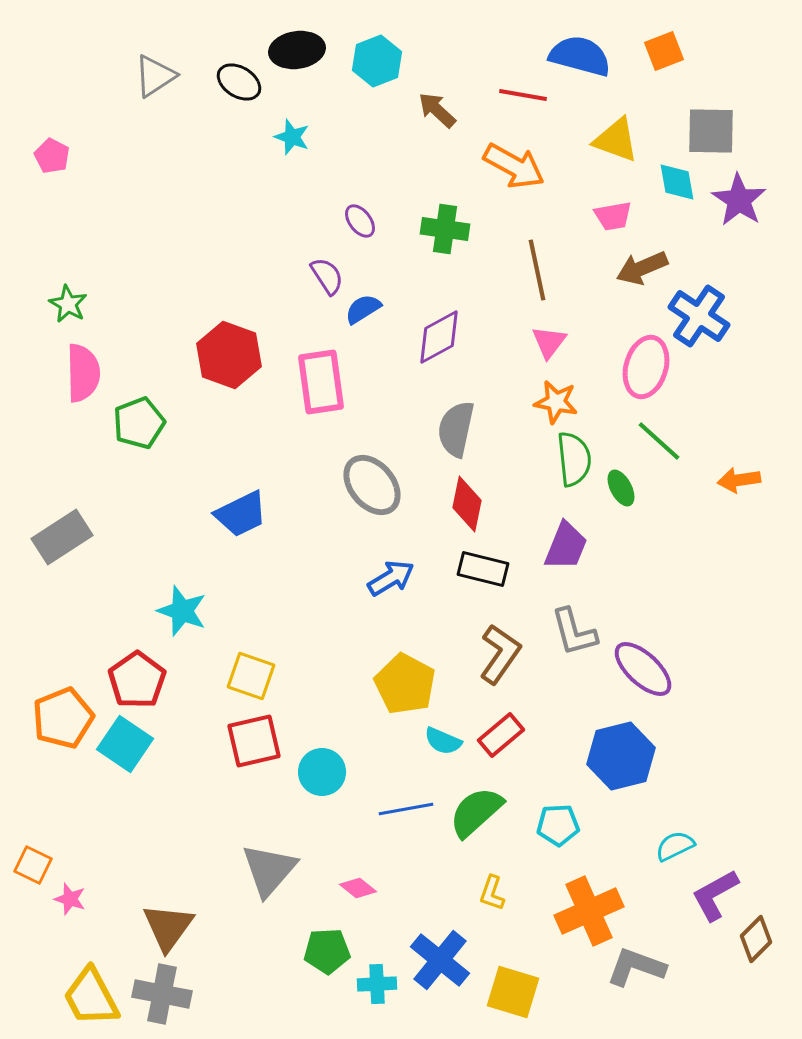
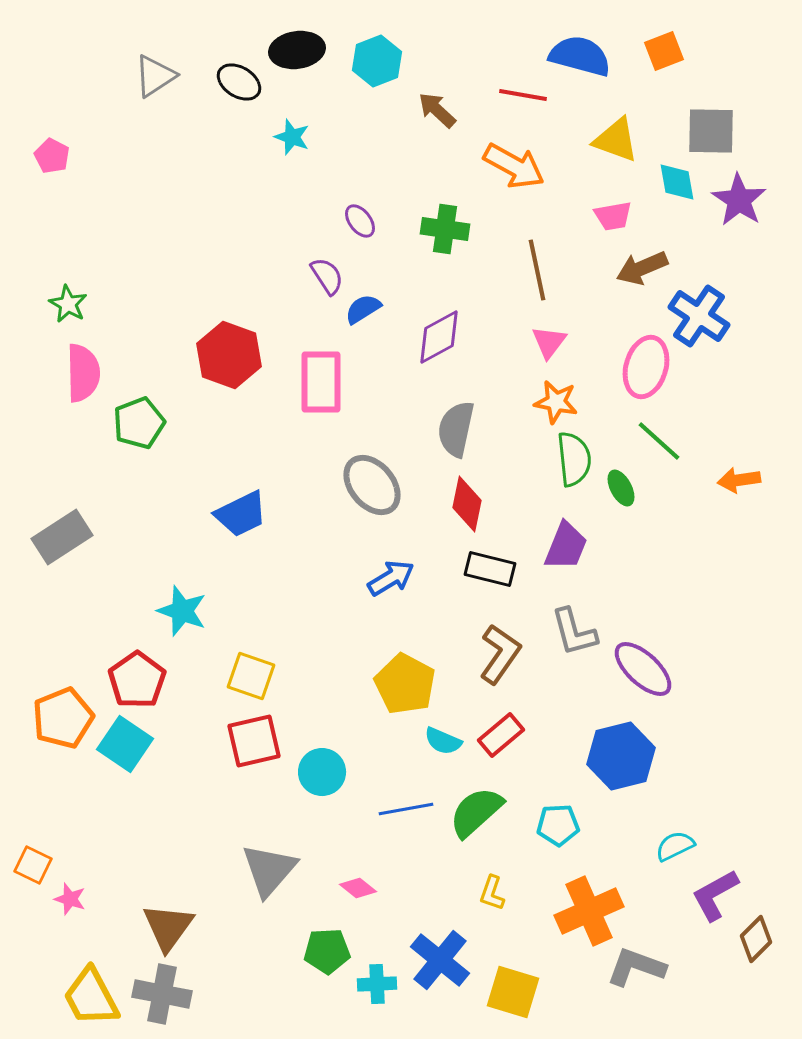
pink rectangle at (321, 382): rotated 8 degrees clockwise
black rectangle at (483, 569): moved 7 px right
